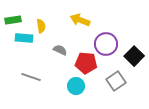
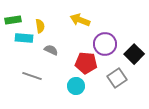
yellow semicircle: moved 1 px left
purple circle: moved 1 px left
gray semicircle: moved 9 px left
black square: moved 2 px up
gray line: moved 1 px right, 1 px up
gray square: moved 1 px right, 3 px up
